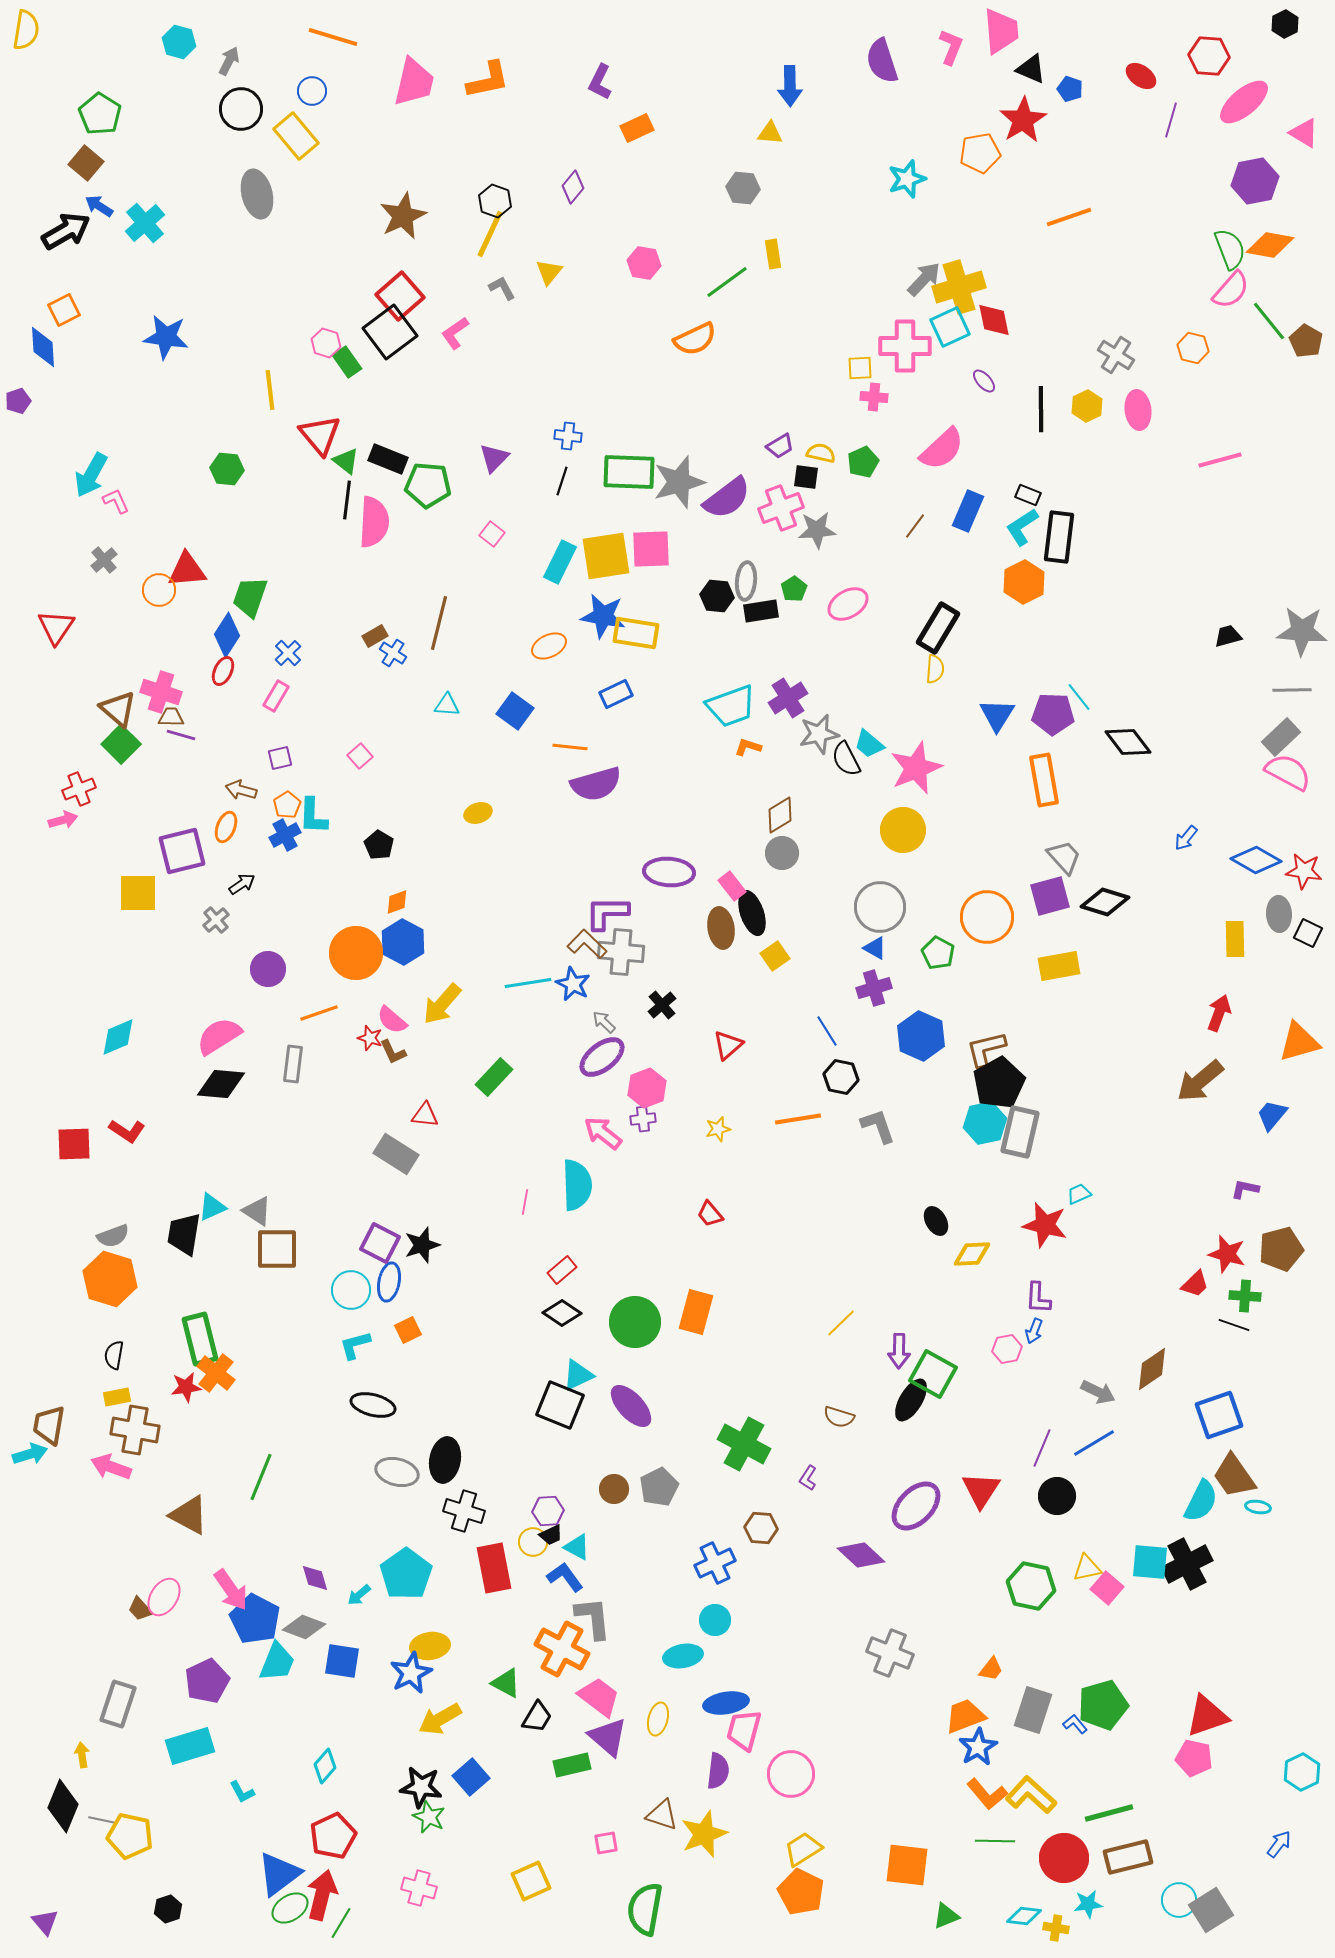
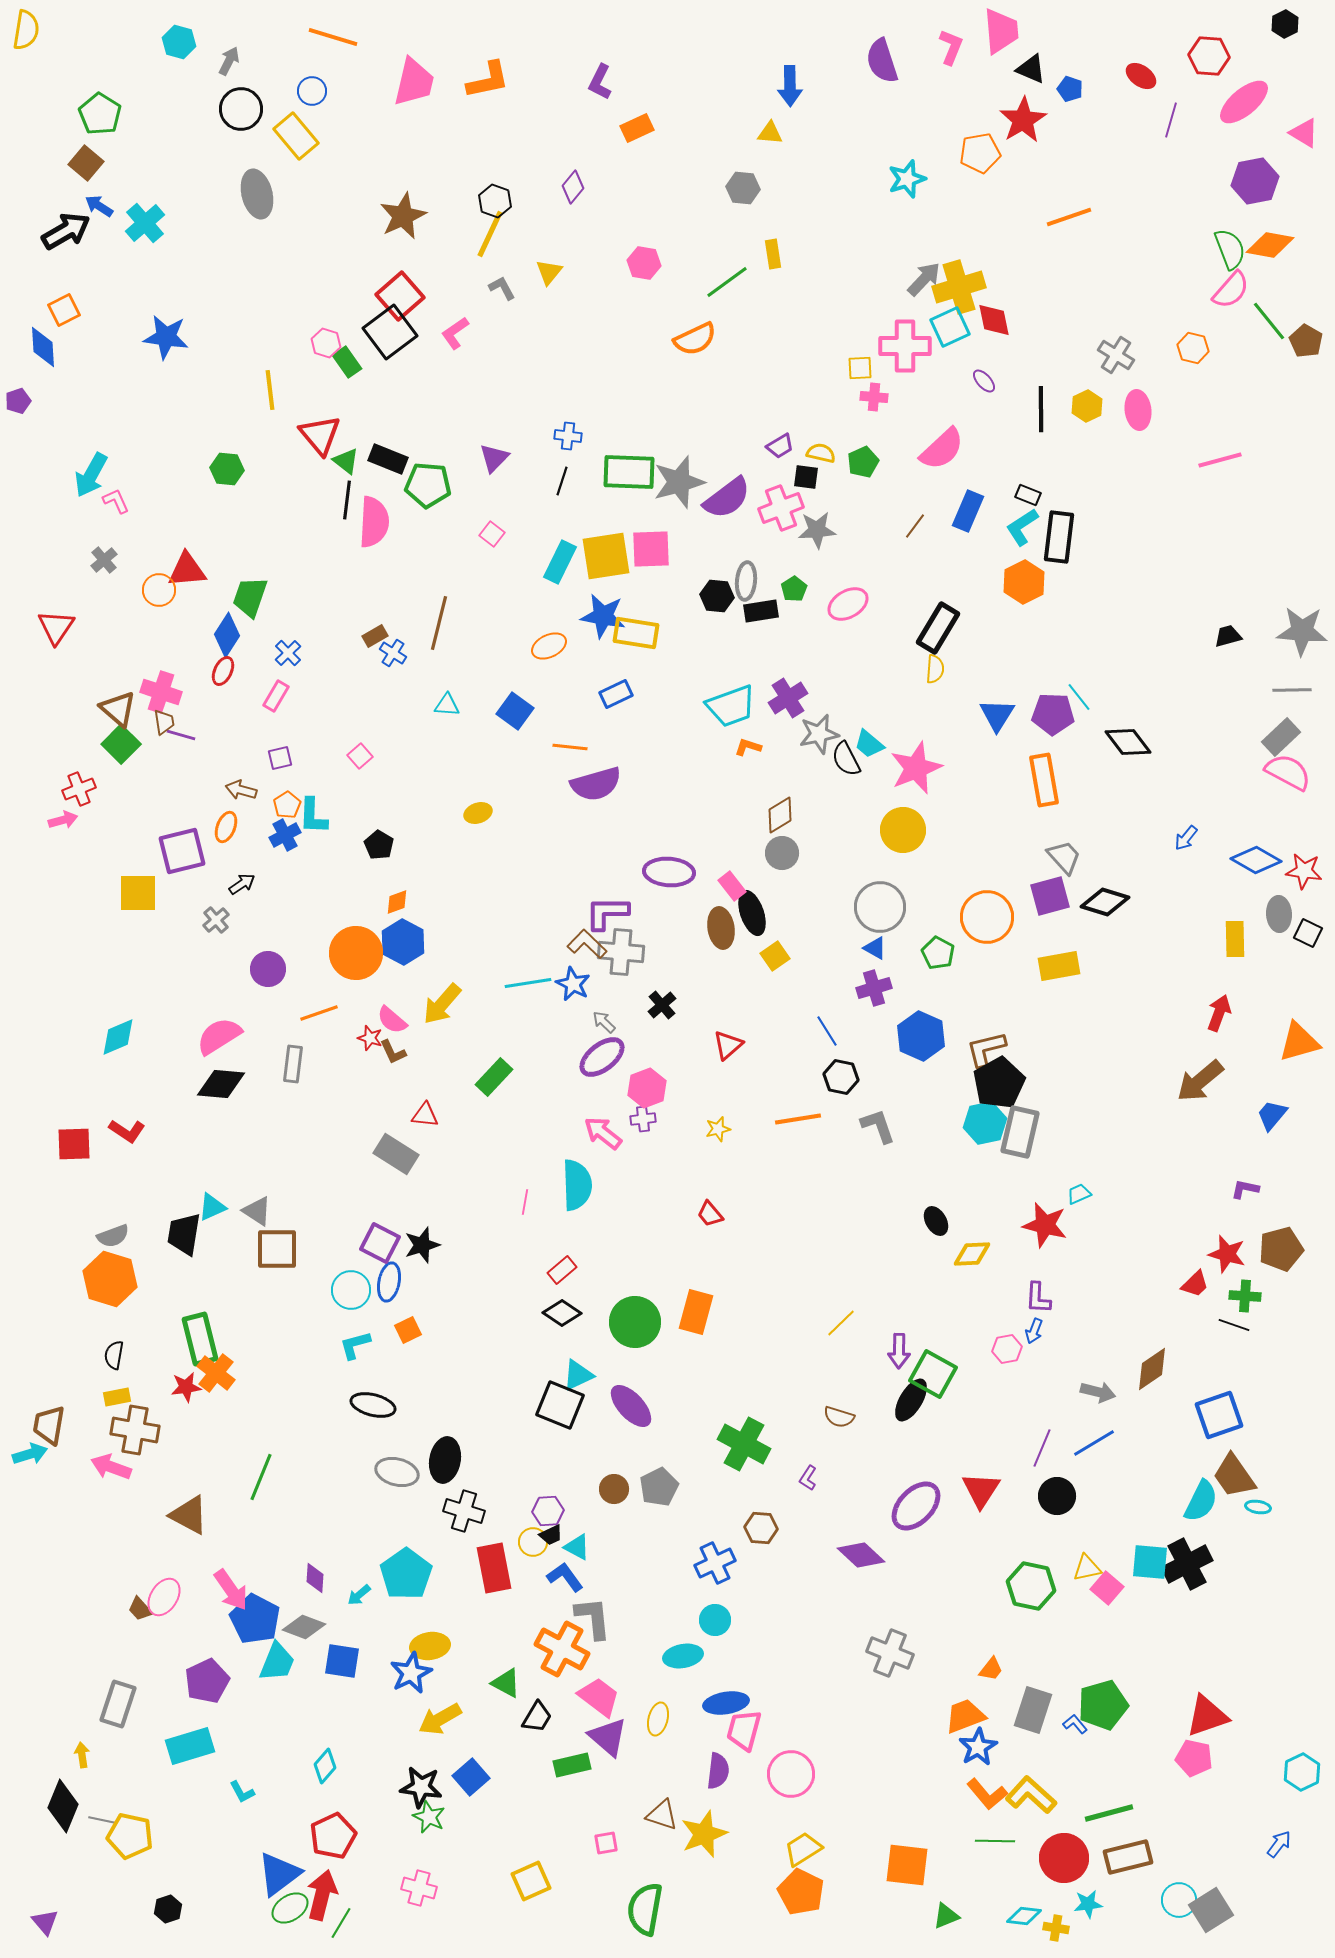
brown trapezoid at (171, 717): moved 7 px left, 5 px down; rotated 80 degrees clockwise
gray arrow at (1098, 1392): rotated 12 degrees counterclockwise
purple diamond at (315, 1578): rotated 20 degrees clockwise
